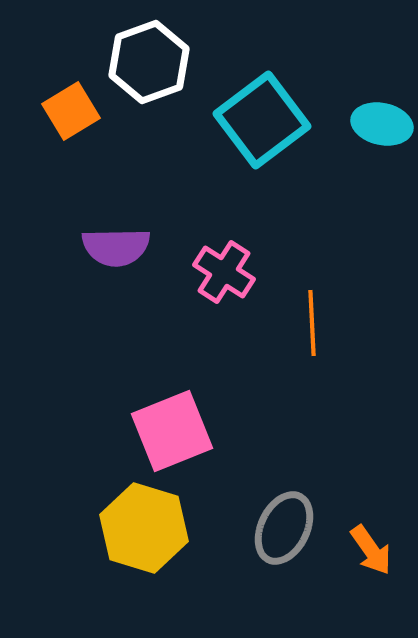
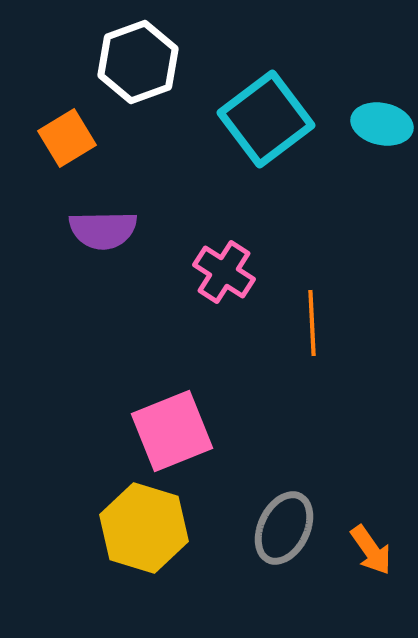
white hexagon: moved 11 px left
orange square: moved 4 px left, 27 px down
cyan square: moved 4 px right, 1 px up
purple semicircle: moved 13 px left, 17 px up
